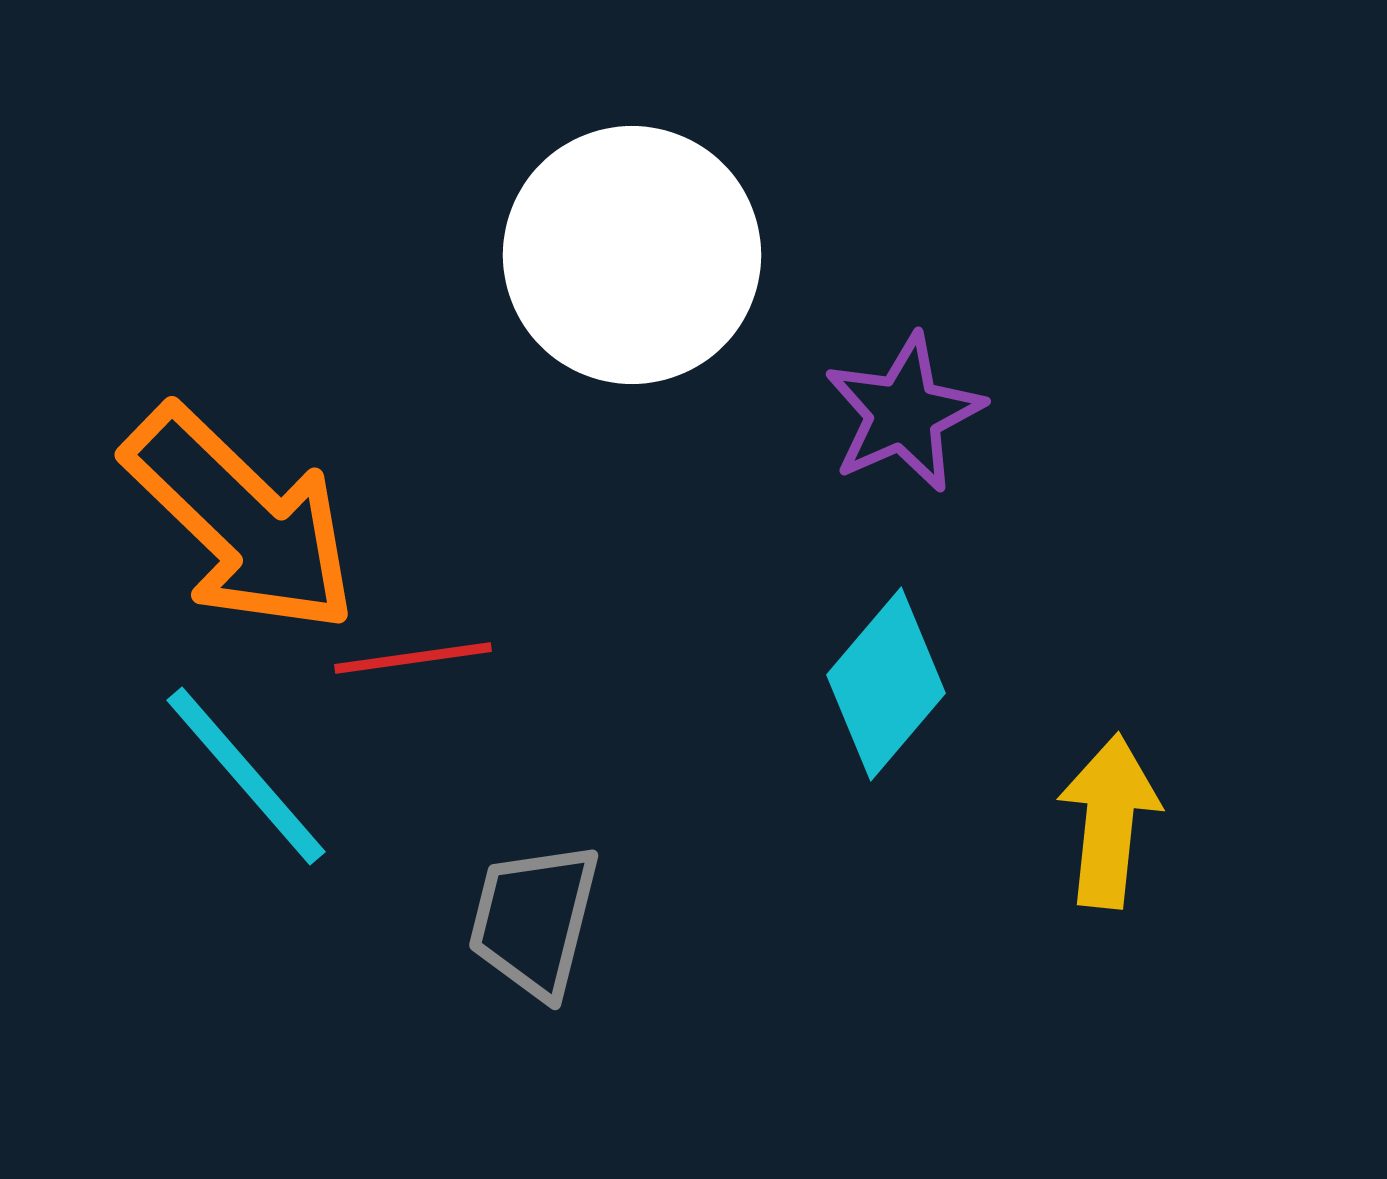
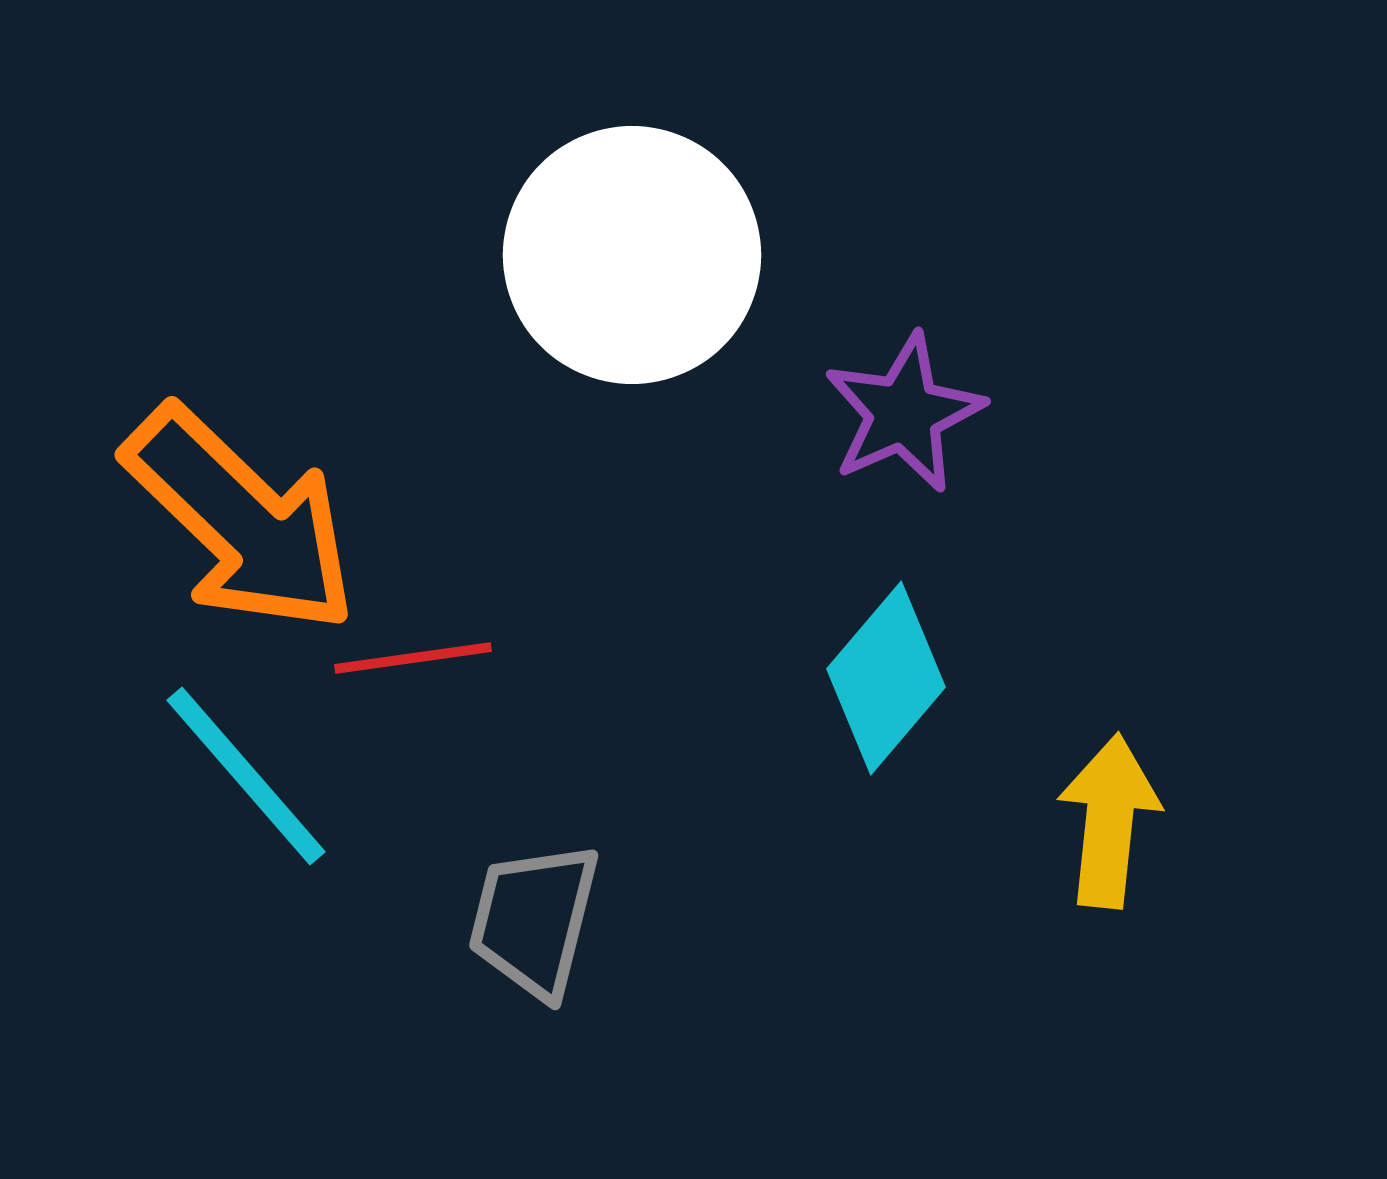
cyan diamond: moved 6 px up
